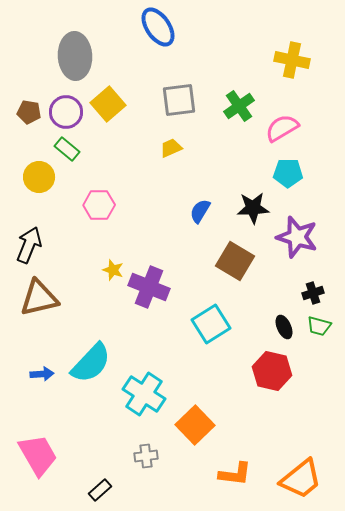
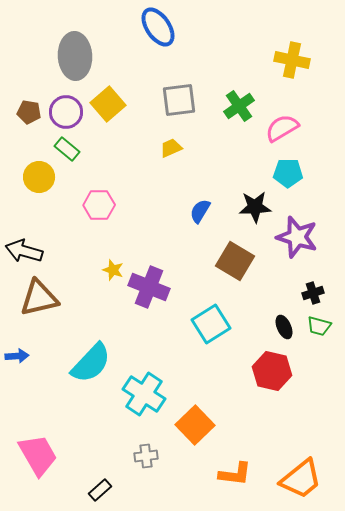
black star: moved 2 px right, 1 px up
black arrow: moved 5 px left, 6 px down; rotated 96 degrees counterclockwise
blue arrow: moved 25 px left, 18 px up
